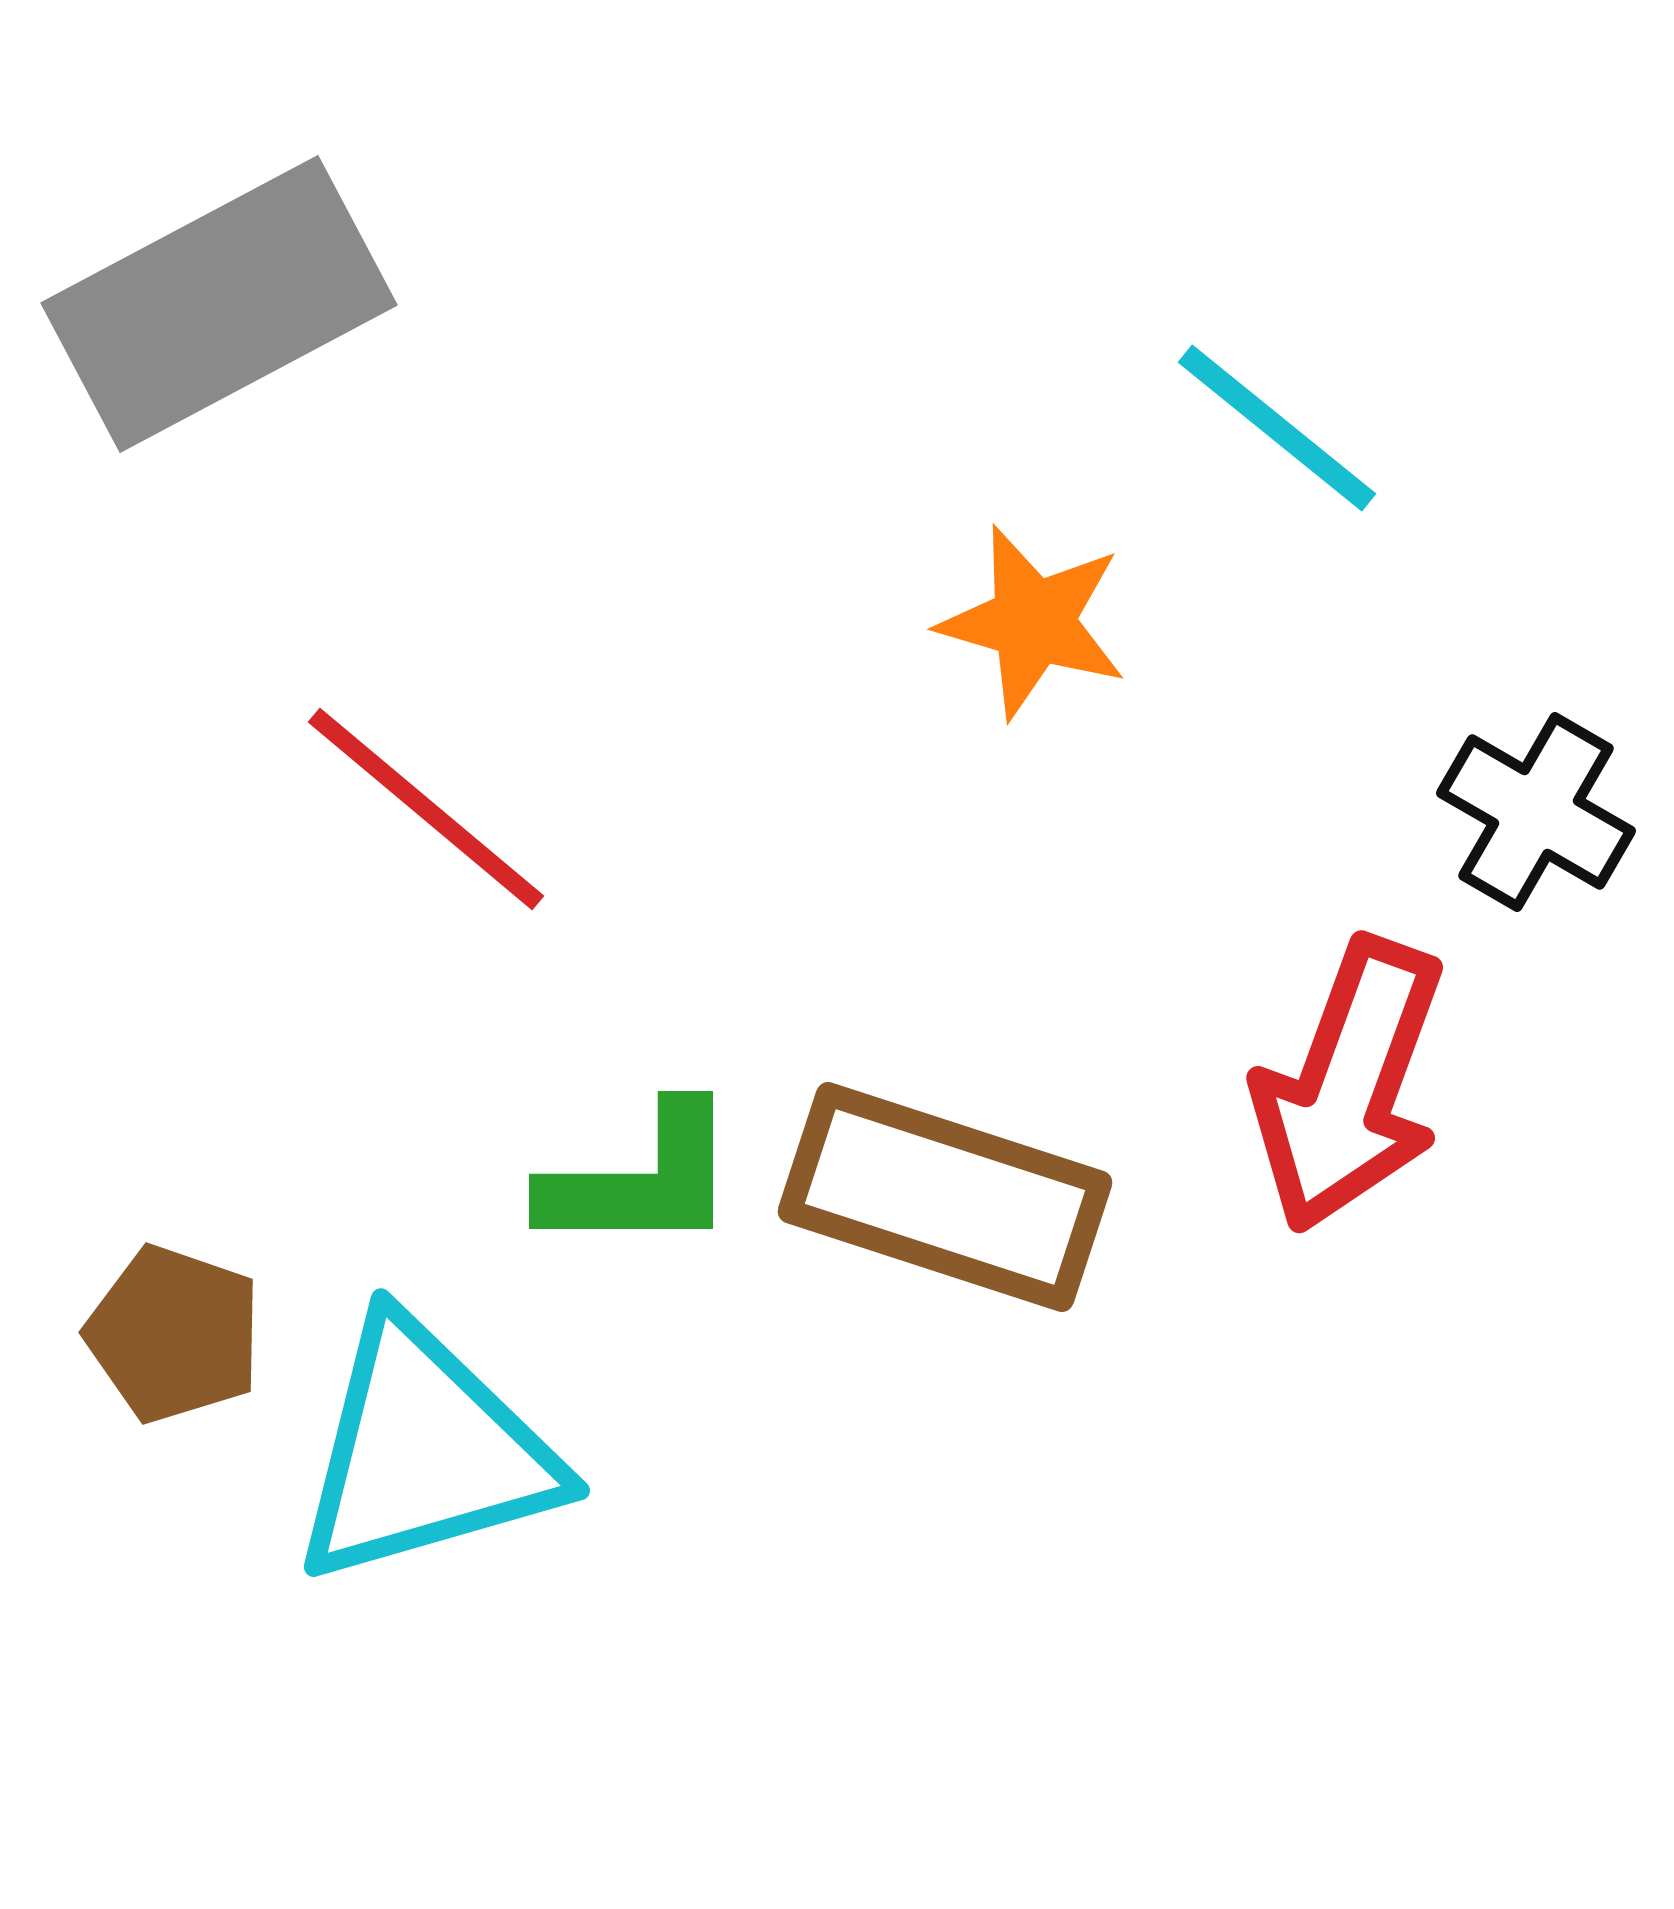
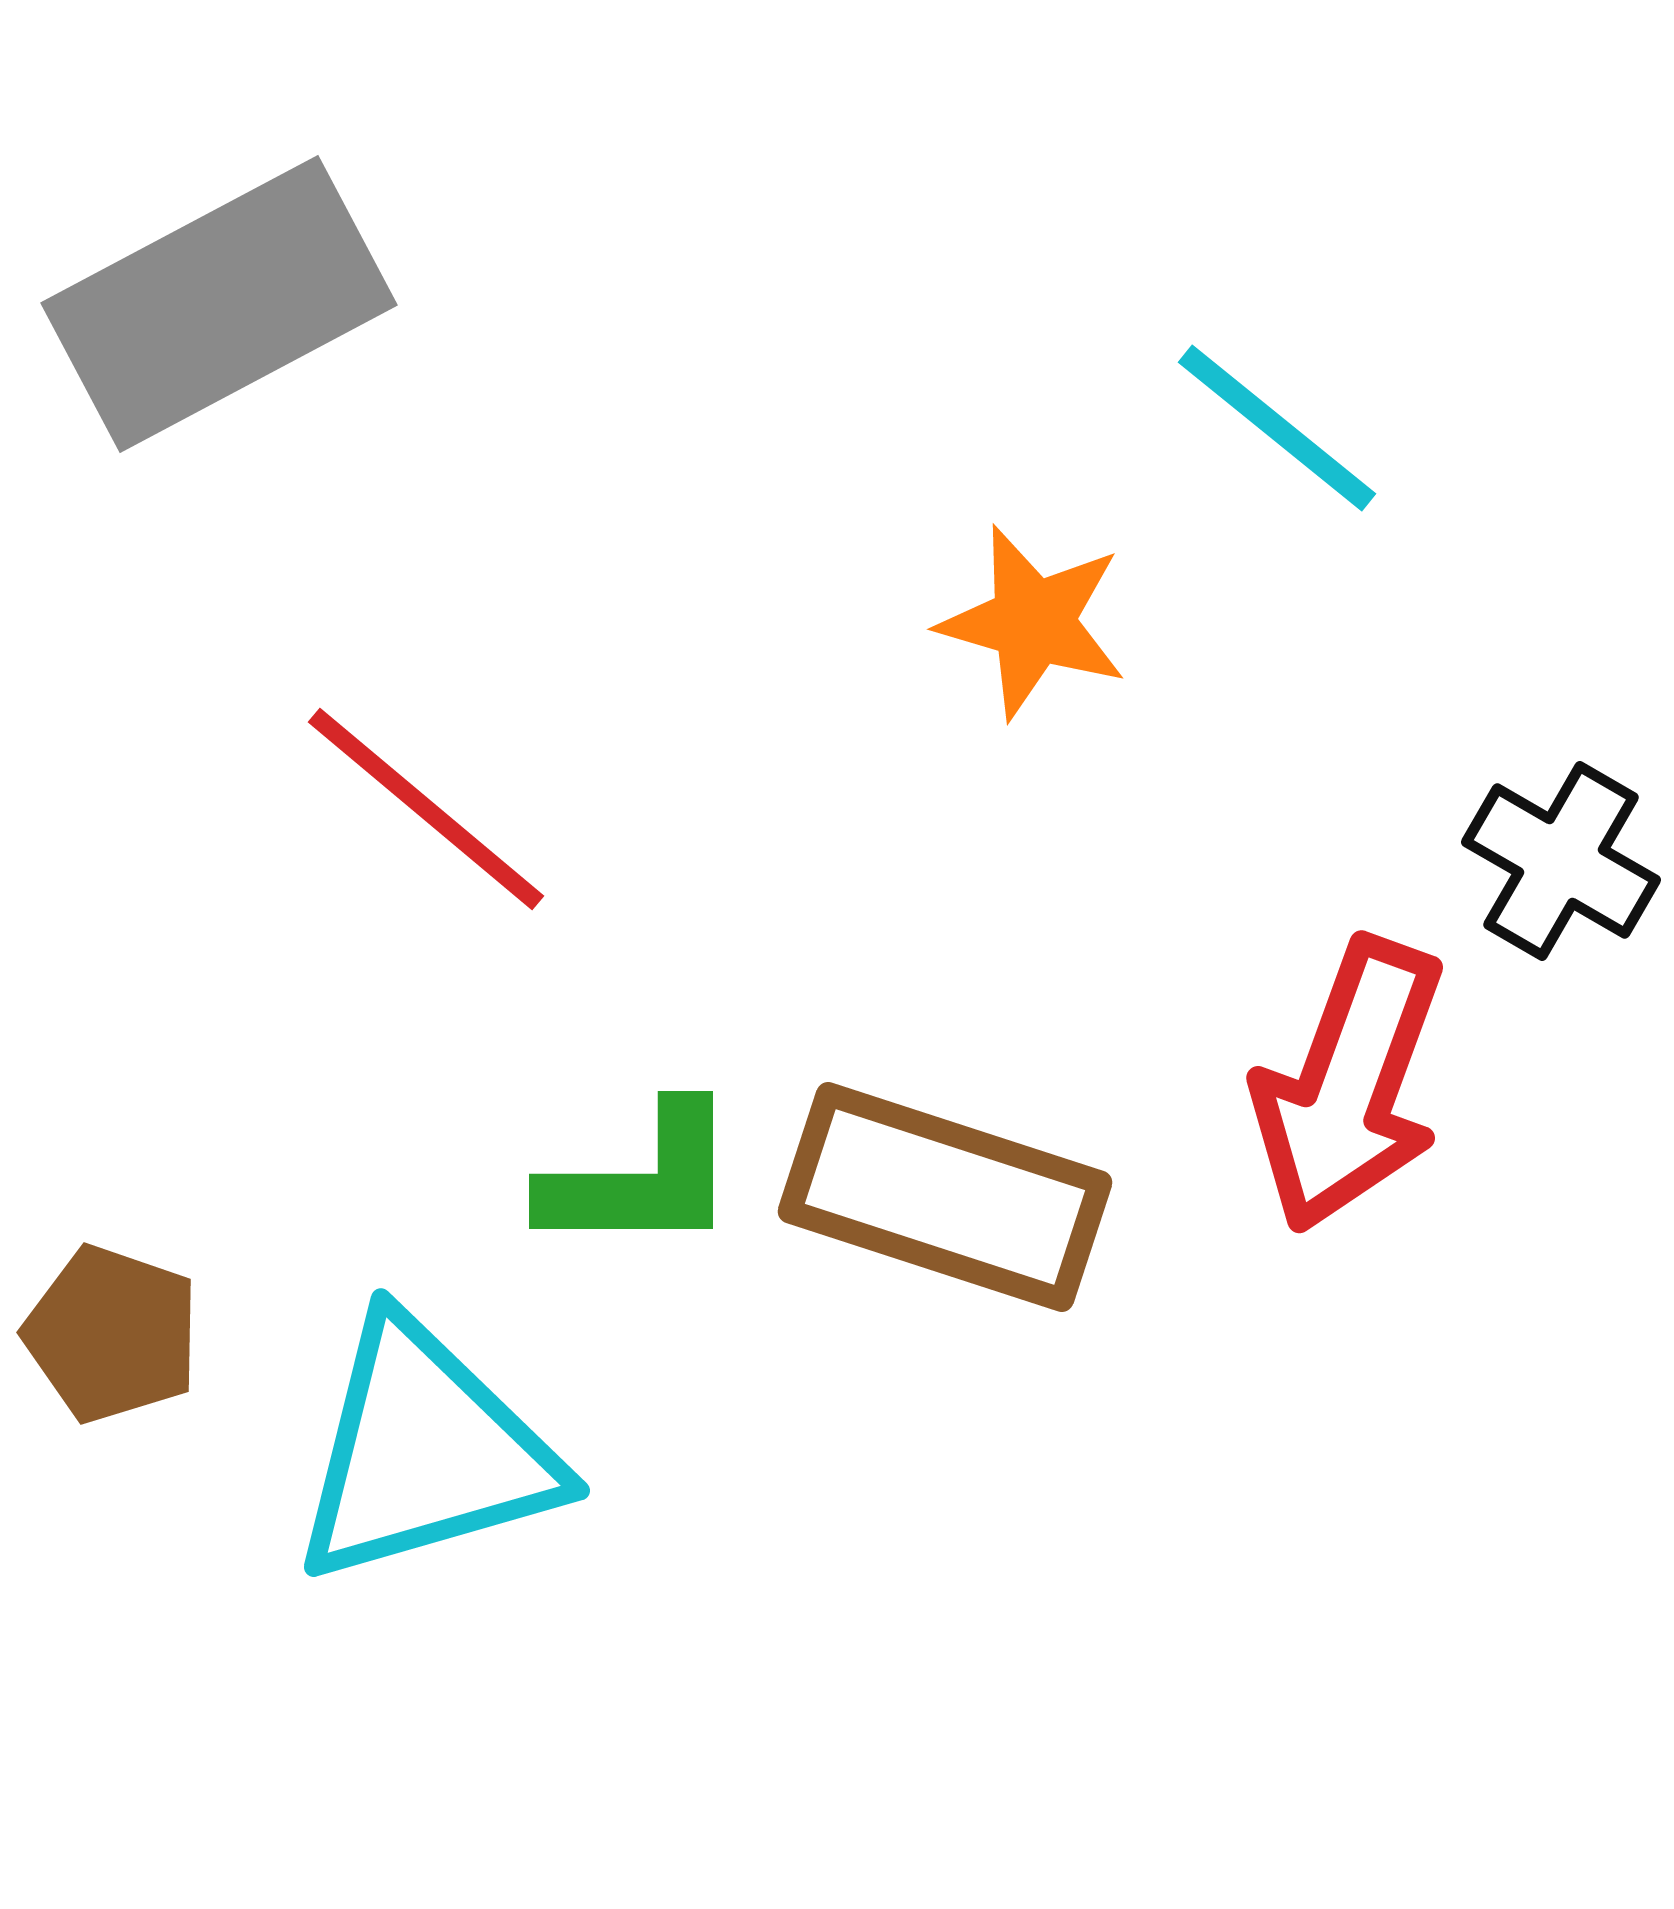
black cross: moved 25 px right, 49 px down
brown pentagon: moved 62 px left
